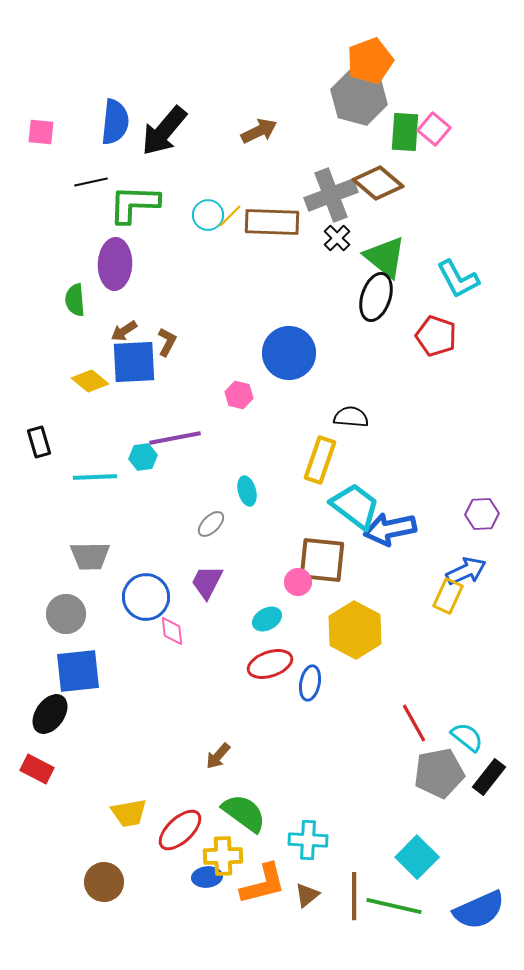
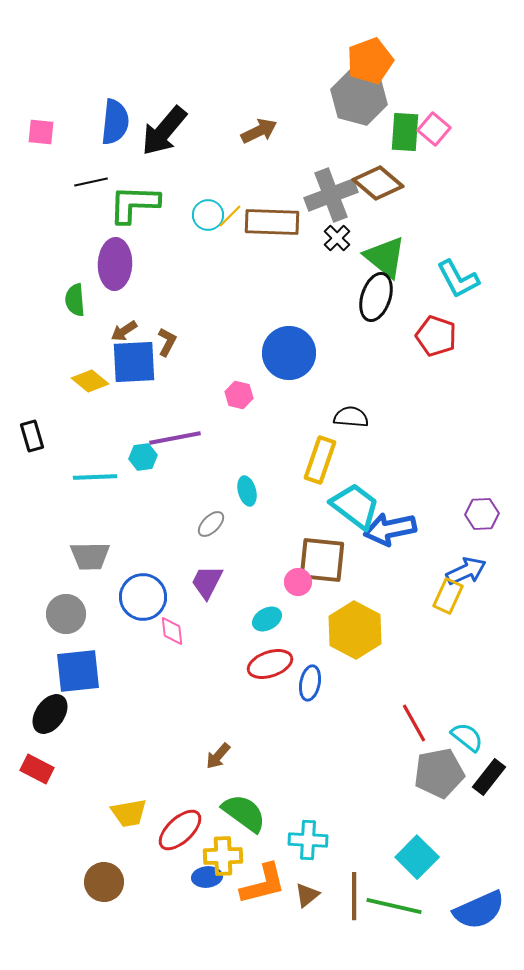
black rectangle at (39, 442): moved 7 px left, 6 px up
blue circle at (146, 597): moved 3 px left
